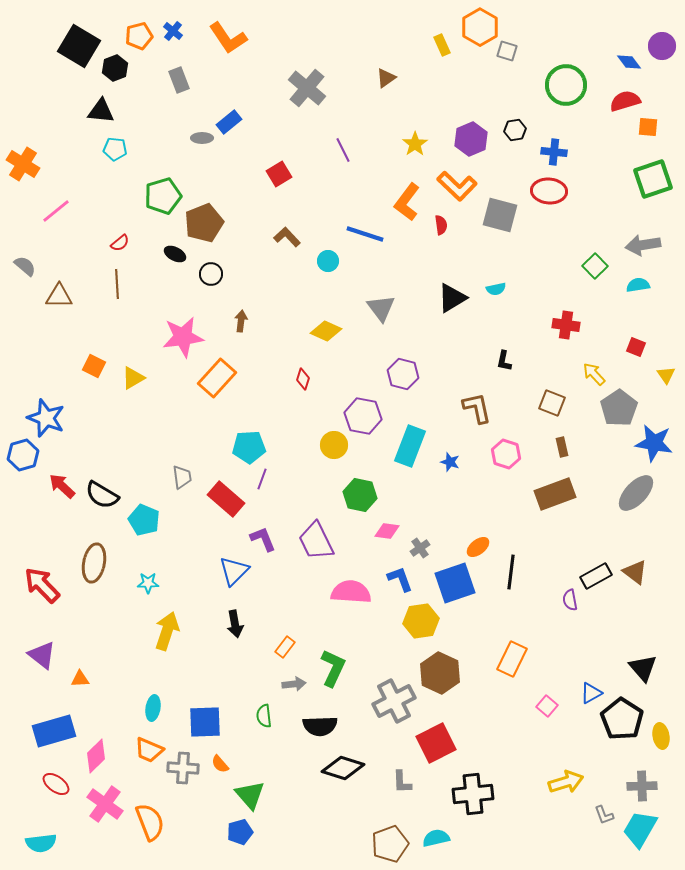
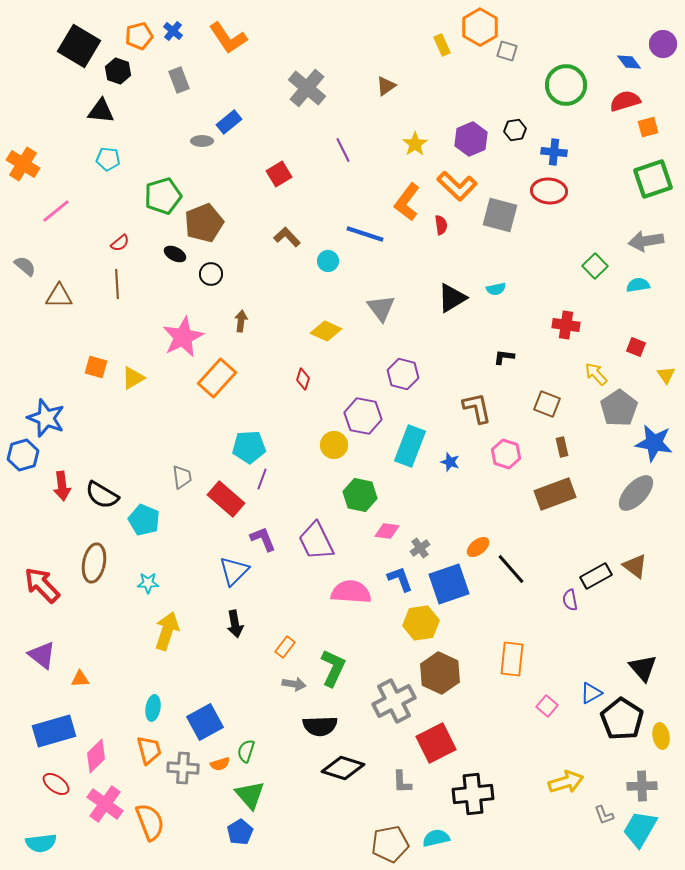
purple circle at (662, 46): moved 1 px right, 2 px up
black hexagon at (115, 68): moved 3 px right, 3 px down; rotated 20 degrees counterclockwise
brown triangle at (386, 78): moved 8 px down
orange square at (648, 127): rotated 20 degrees counterclockwise
gray ellipse at (202, 138): moved 3 px down
cyan pentagon at (115, 149): moved 7 px left, 10 px down
gray arrow at (643, 245): moved 3 px right, 4 px up
pink star at (183, 337): rotated 18 degrees counterclockwise
black L-shape at (504, 361): moved 4 px up; rotated 85 degrees clockwise
orange square at (94, 366): moved 2 px right, 1 px down; rotated 10 degrees counterclockwise
yellow arrow at (594, 374): moved 2 px right
brown square at (552, 403): moved 5 px left, 1 px down
red arrow at (62, 486): rotated 140 degrees counterclockwise
black line at (511, 572): moved 3 px up; rotated 48 degrees counterclockwise
brown triangle at (635, 572): moved 6 px up
blue square at (455, 583): moved 6 px left, 1 px down
yellow hexagon at (421, 621): moved 2 px down
orange rectangle at (512, 659): rotated 20 degrees counterclockwise
gray arrow at (294, 684): rotated 15 degrees clockwise
green semicircle at (264, 716): moved 18 px left, 35 px down; rotated 25 degrees clockwise
blue square at (205, 722): rotated 27 degrees counterclockwise
orange trapezoid at (149, 750): rotated 128 degrees counterclockwise
orange semicircle at (220, 764): rotated 66 degrees counterclockwise
blue pentagon at (240, 832): rotated 15 degrees counterclockwise
brown pentagon at (390, 844): rotated 9 degrees clockwise
